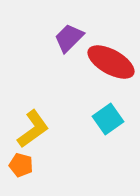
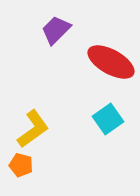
purple trapezoid: moved 13 px left, 8 px up
